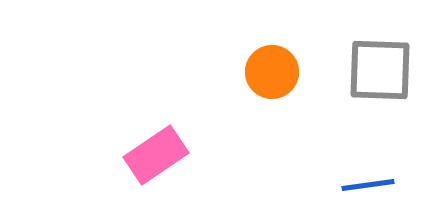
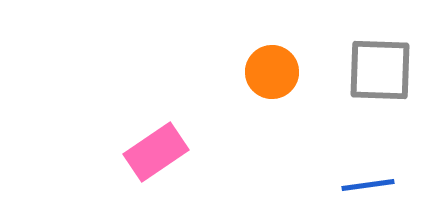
pink rectangle: moved 3 px up
